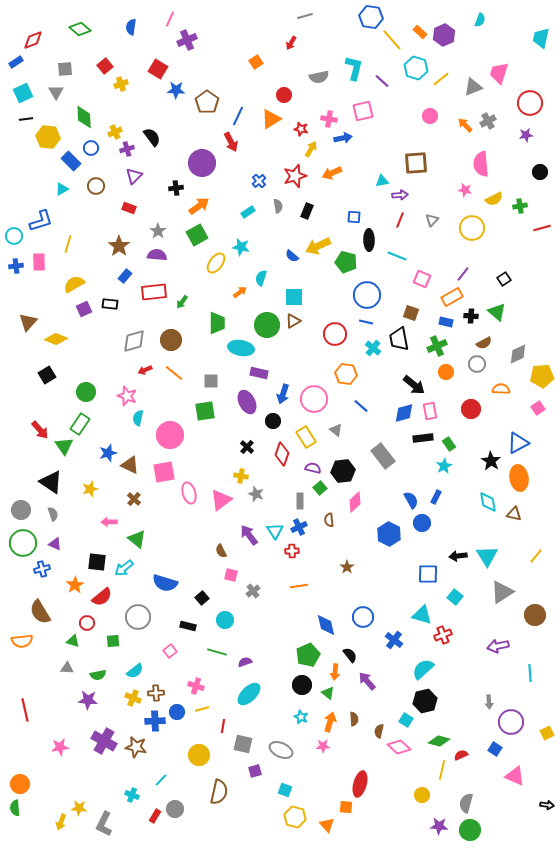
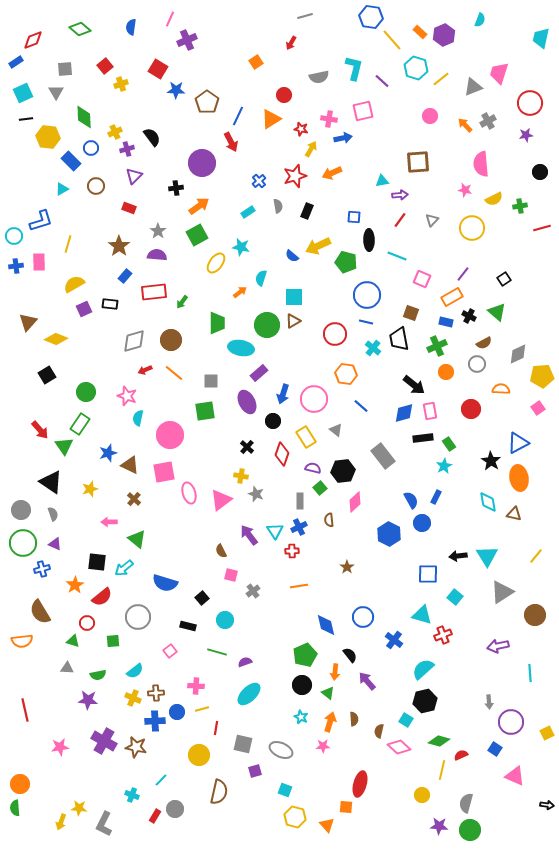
brown square at (416, 163): moved 2 px right, 1 px up
red line at (400, 220): rotated 14 degrees clockwise
black cross at (471, 316): moved 2 px left; rotated 24 degrees clockwise
purple rectangle at (259, 373): rotated 54 degrees counterclockwise
green pentagon at (308, 655): moved 3 px left
pink cross at (196, 686): rotated 14 degrees counterclockwise
red line at (223, 726): moved 7 px left, 2 px down
